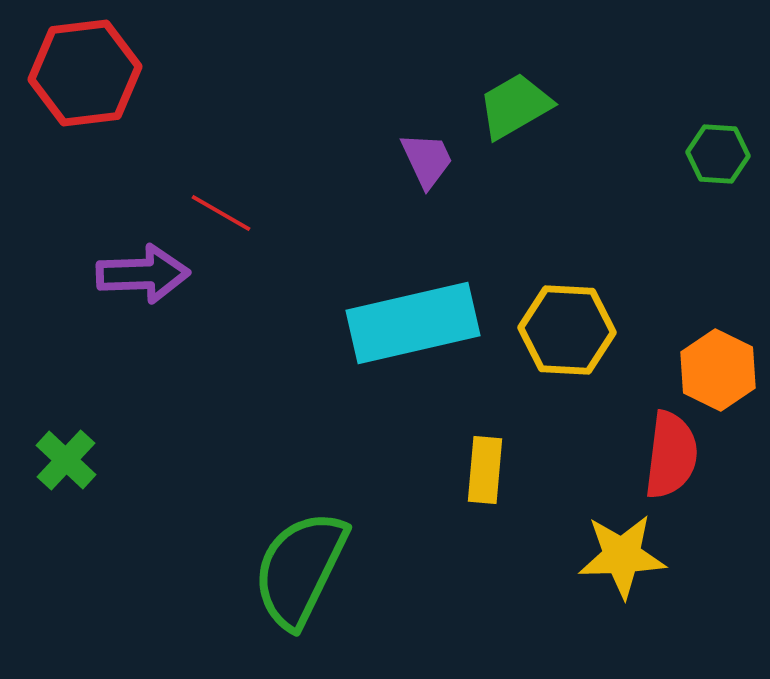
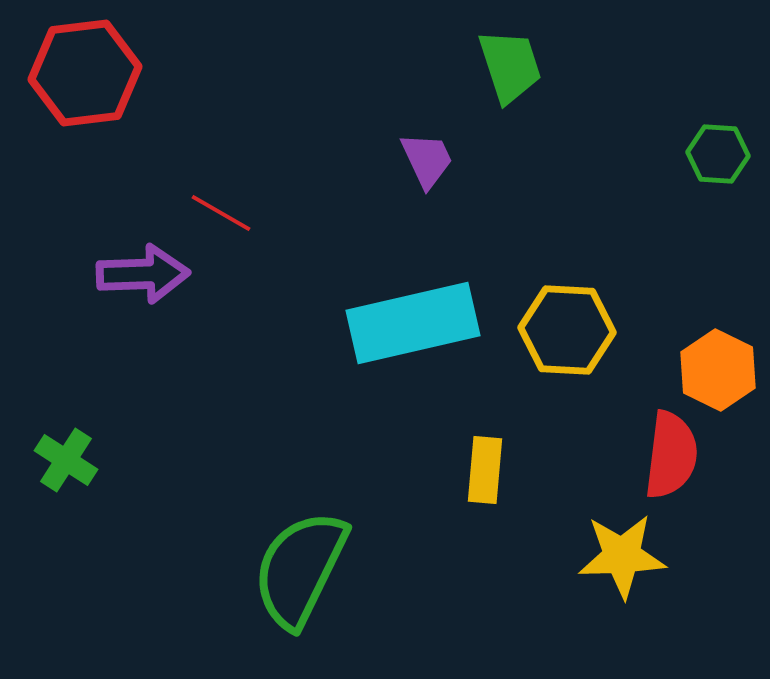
green trapezoid: moved 5 px left, 40 px up; rotated 102 degrees clockwise
green cross: rotated 10 degrees counterclockwise
